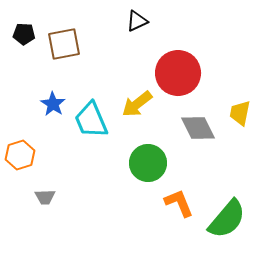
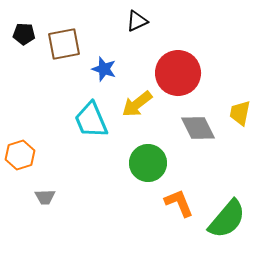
blue star: moved 51 px right, 35 px up; rotated 15 degrees counterclockwise
